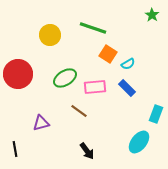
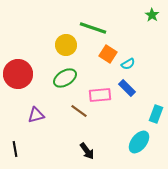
yellow circle: moved 16 px right, 10 px down
pink rectangle: moved 5 px right, 8 px down
purple triangle: moved 5 px left, 8 px up
